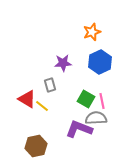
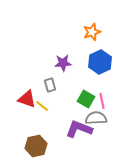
red triangle: rotated 12 degrees counterclockwise
